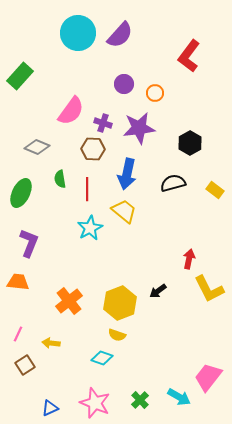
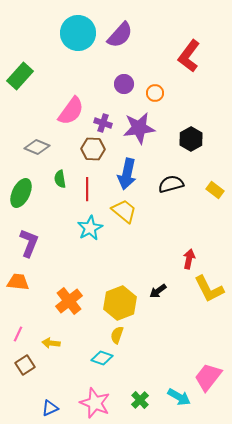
black hexagon: moved 1 px right, 4 px up
black semicircle: moved 2 px left, 1 px down
yellow semicircle: rotated 90 degrees clockwise
